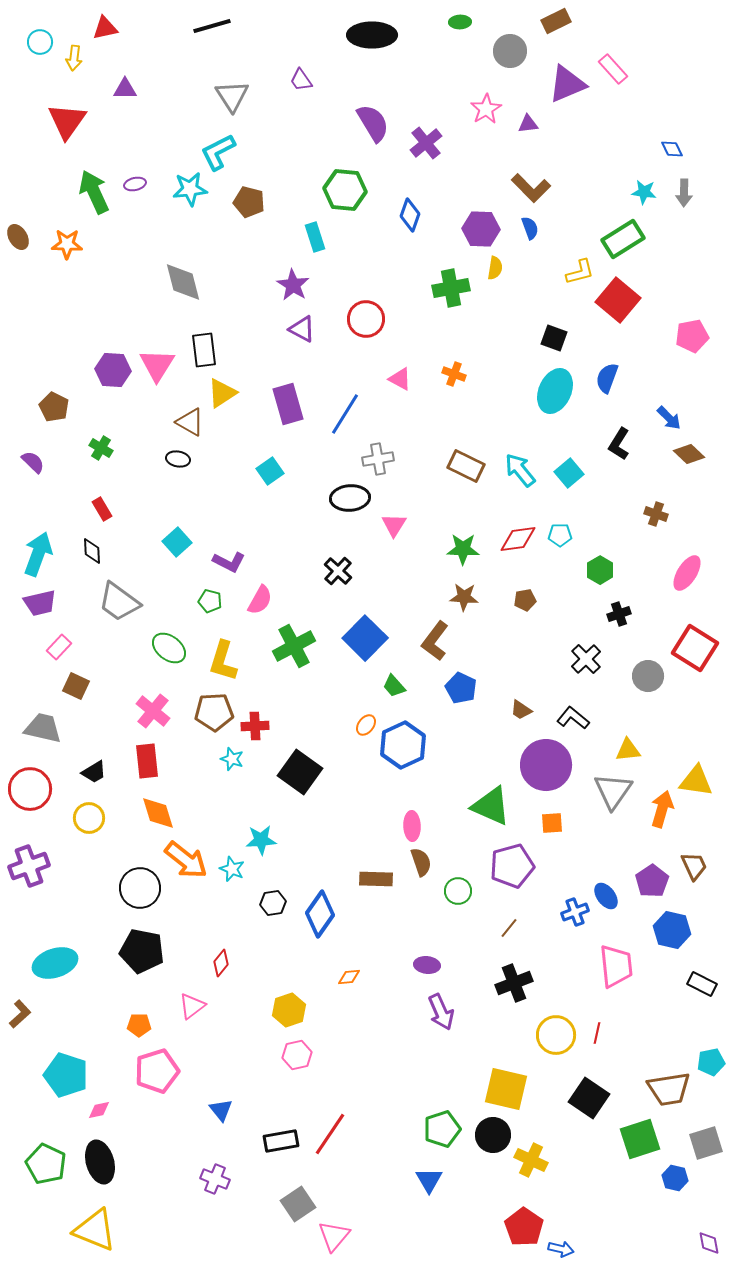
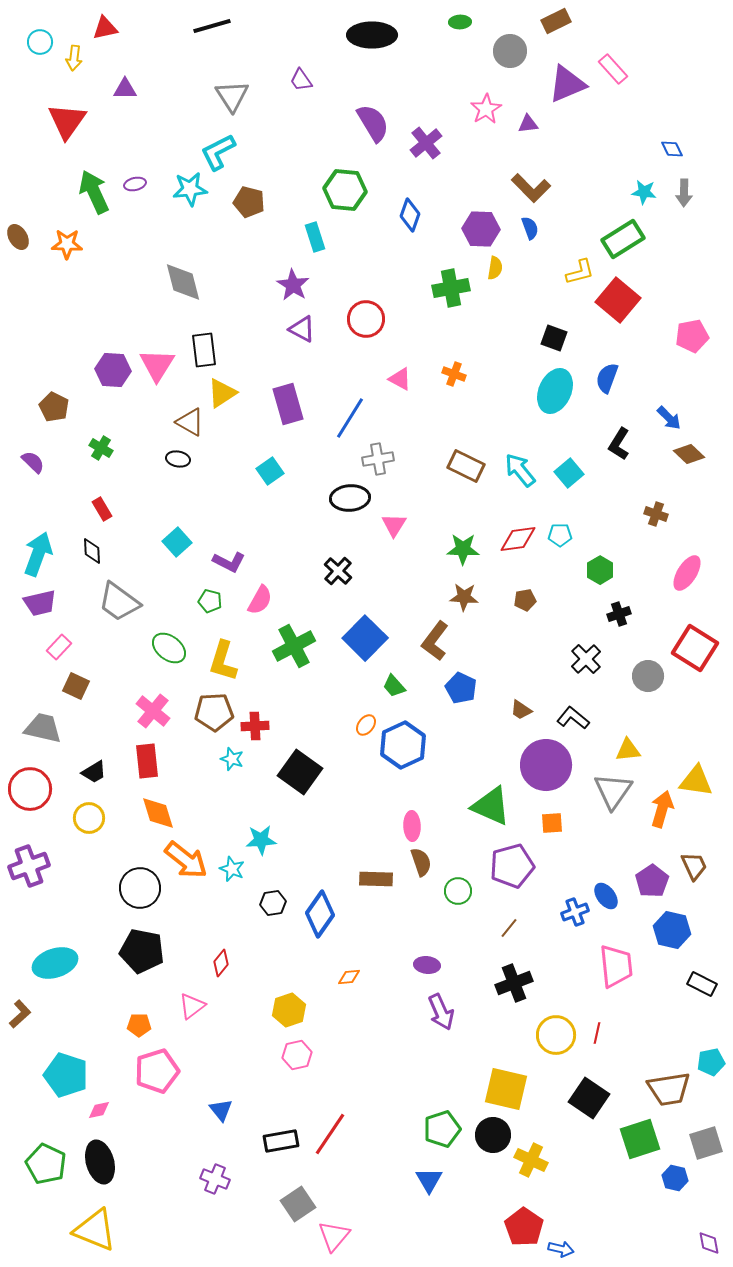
blue line at (345, 414): moved 5 px right, 4 px down
